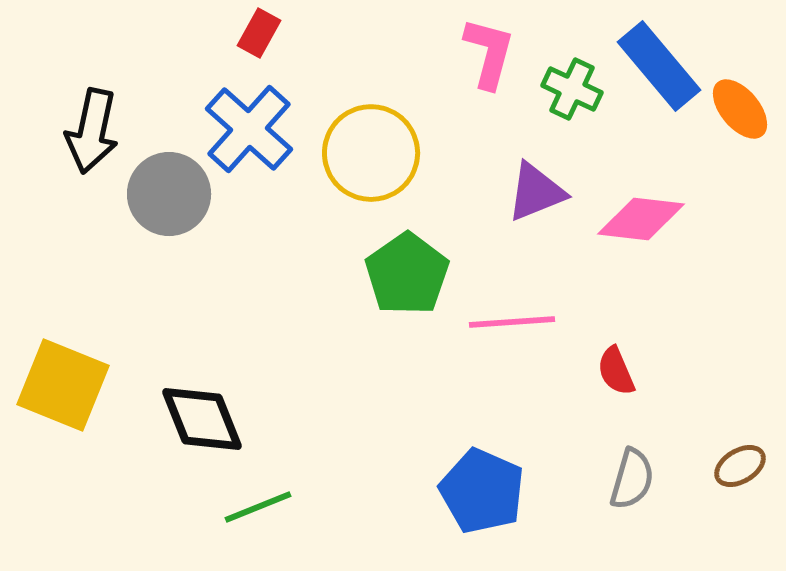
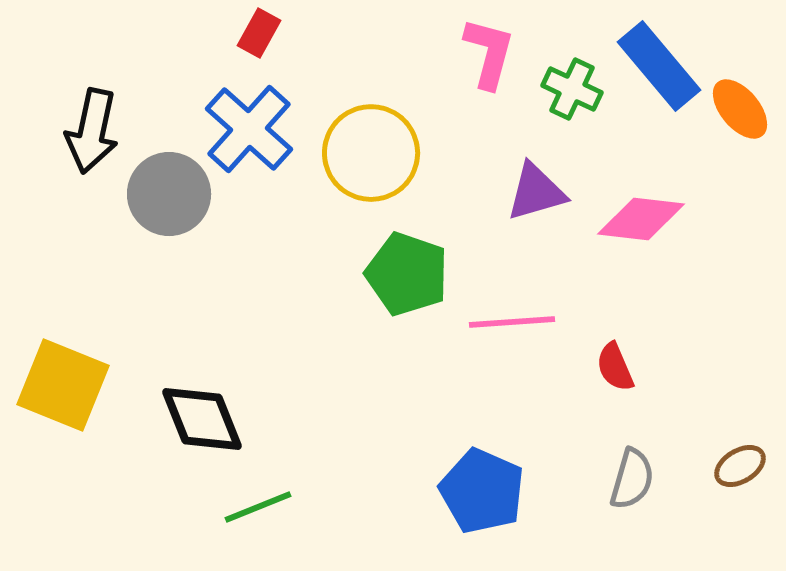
purple triangle: rotated 6 degrees clockwise
green pentagon: rotated 18 degrees counterclockwise
red semicircle: moved 1 px left, 4 px up
